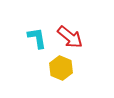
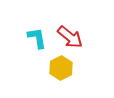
yellow hexagon: rotated 10 degrees clockwise
